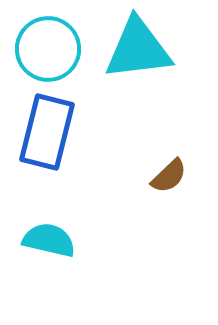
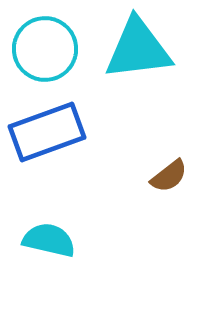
cyan circle: moved 3 px left
blue rectangle: rotated 56 degrees clockwise
brown semicircle: rotated 6 degrees clockwise
